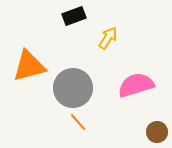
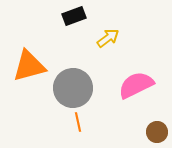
yellow arrow: rotated 20 degrees clockwise
pink semicircle: rotated 9 degrees counterclockwise
orange line: rotated 30 degrees clockwise
